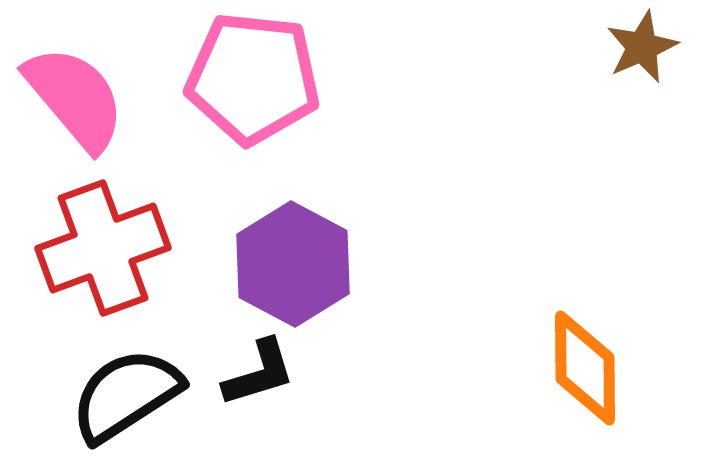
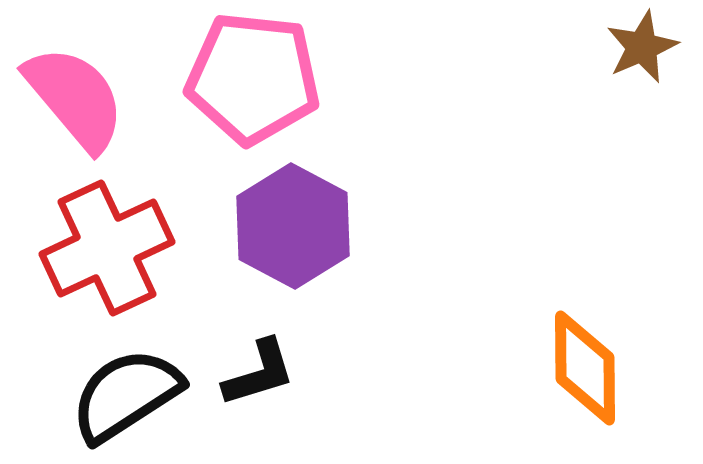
red cross: moved 4 px right; rotated 5 degrees counterclockwise
purple hexagon: moved 38 px up
